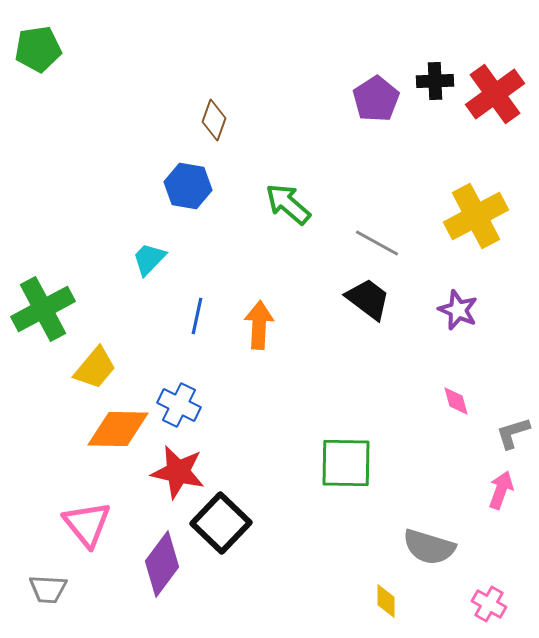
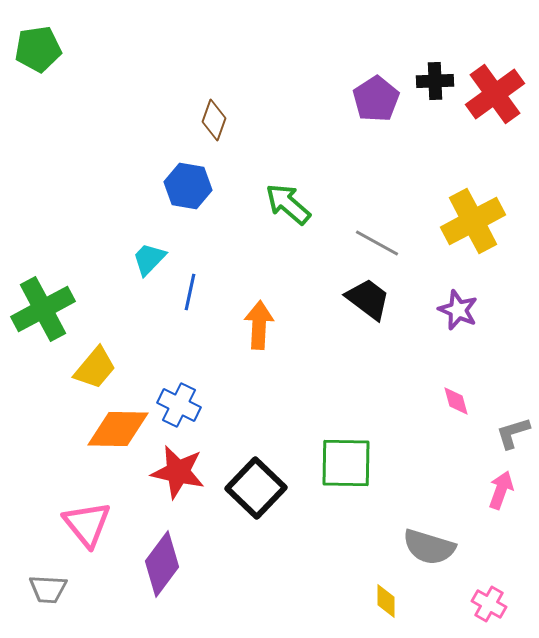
yellow cross: moved 3 px left, 5 px down
blue line: moved 7 px left, 24 px up
black square: moved 35 px right, 35 px up
